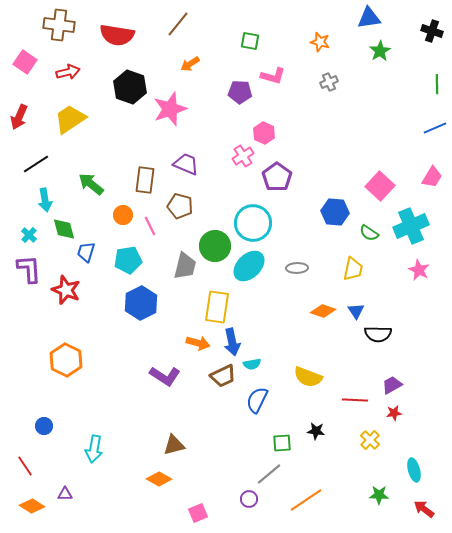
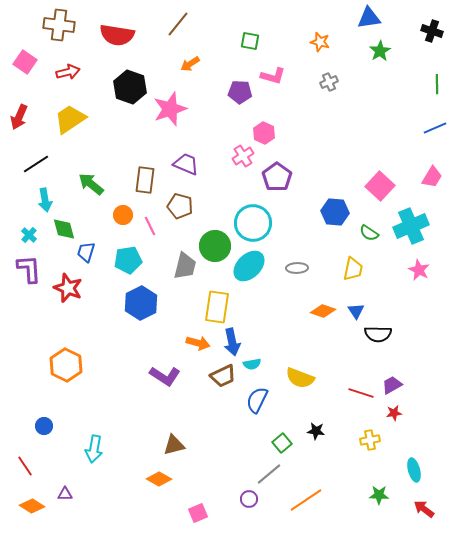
red star at (66, 290): moved 2 px right, 2 px up
orange hexagon at (66, 360): moved 5 px down
yellow semicircle at (308, 377): moved 8 px left, 1 px down
red line at (355, 400): moved 6 px right, 7 px up; rotated 15 degrees clockwise
yellow cross at (370, 440): rotated 36 degrees clockwise
green square at (282, 443): rotated 36 degrees counterclockwise
